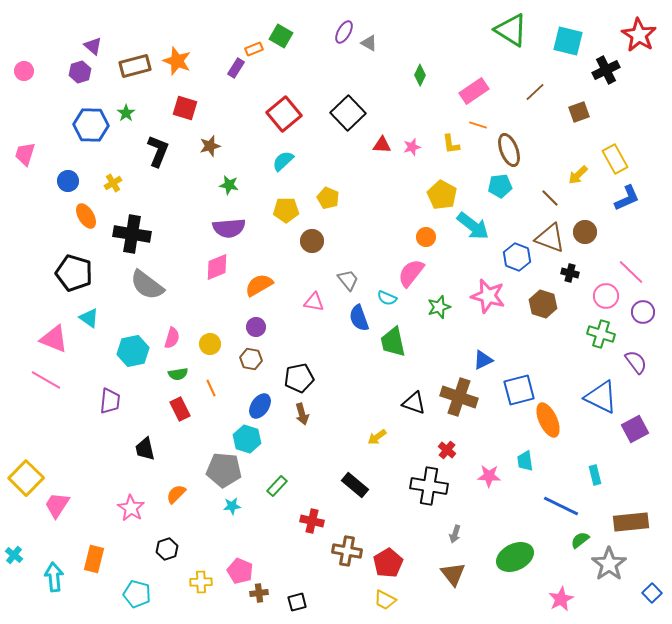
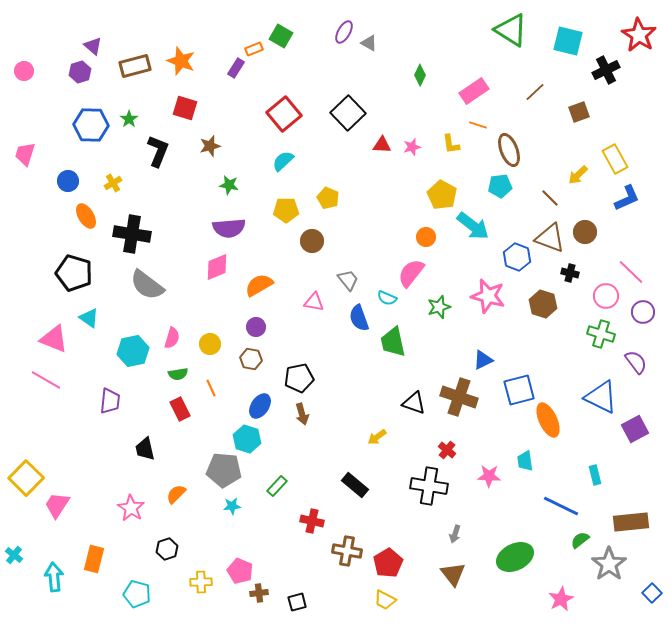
orange star at (177, 61): moved 4 px right
green star at (126, 113): moved 3 px right, 6 px down
